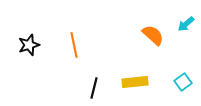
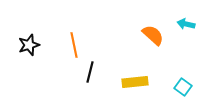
cyan arrow: rotated 54 degrees clockwise
cyan square: moved 5 px down; rotated 18 degrees counterclockwise
black line: moved 4 px left, 16 px up
